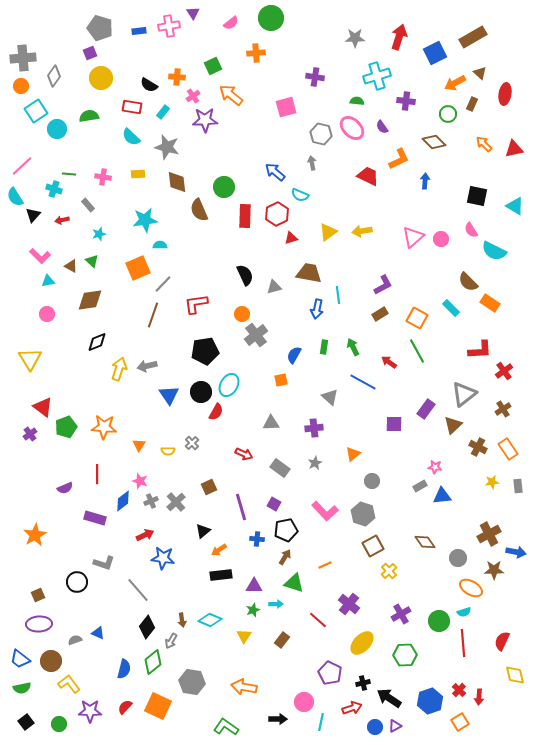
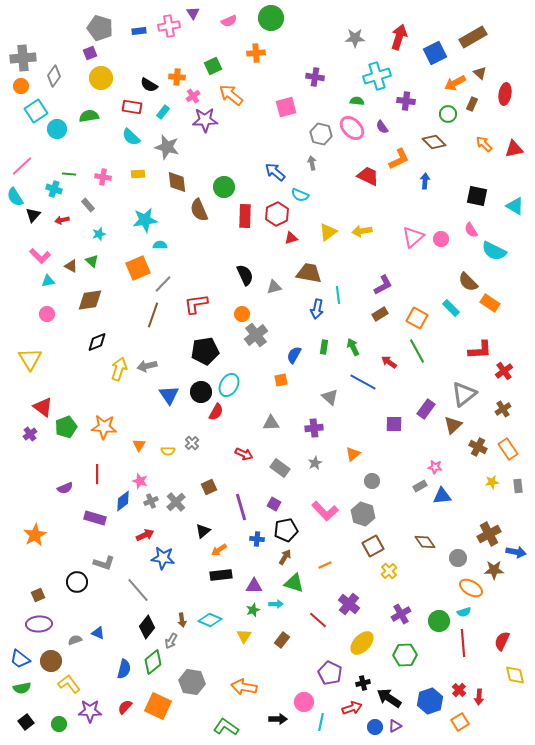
pink semicircle at (231, 23): moved 2 px left, 2 px up; rotated 14 degrees clockwise
